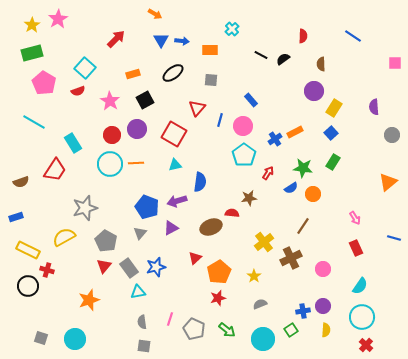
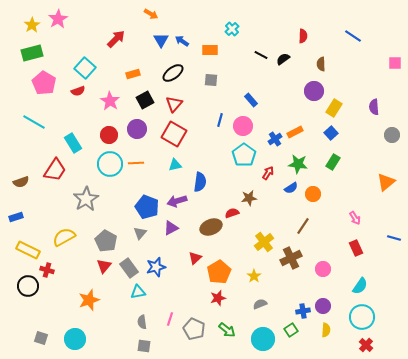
orange arrow at (155, 14): moved 4 px left
blue arrow at (182, 41): rotated 152 degrees counterclockwise
red triangle at (197, 108): moved 23 px left, 4 px up
red circle at (112, 135): moved 3 px left
green star at (303, 168): moved 5 px left, 4 px up
orange triangle at (388, 182): moved 2 px left
gray star at (85, 208): moved 1 px right, 9 px up; rotated 15 degrees counterclockwise
red semicircle at (232, 213): rotated 24 degrees counterclockwise
